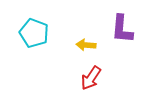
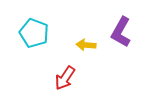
purple L-shape: moved 1 px left, 3 px down; rotated 24 degrees clockwise
red arrow: moved 26 px left
